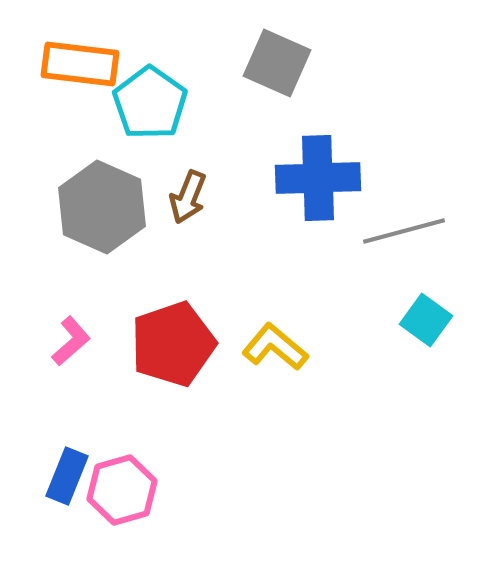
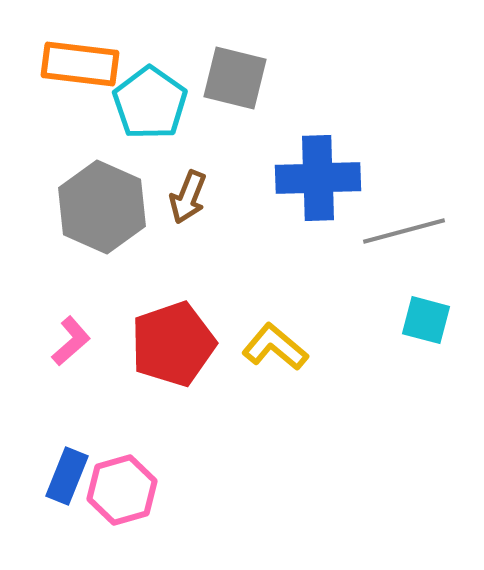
gray square: moved 42 px left, 15 px down; rotated 10 degrees counterclockwise
cyan square: rotated 21 degrees counterclockwise
